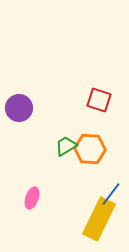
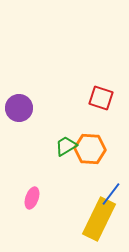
red square: moved 2 px right, 2 px up
